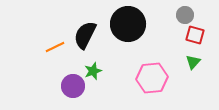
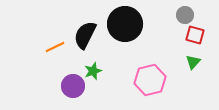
black circle: moved 3 px left
pink hexagon: moved 2 px left, 2 px down; rotated 8 degrees counterclockwise
